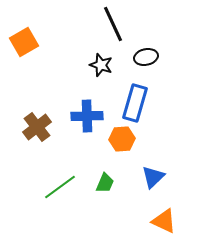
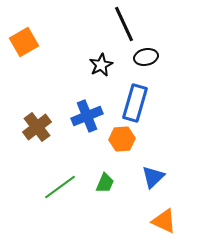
black line: moved 11 px right
black star: rotated 25 degrees clockwise
blue cross: rotated 20 degrees counterclockwise
